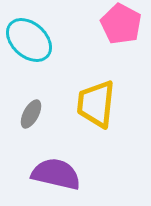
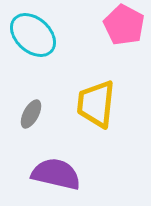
pink pentagon: moved 3 px right, 1 px down
cyan ellipse: moved 4 px right, 5 px up
